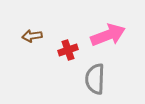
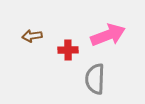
red cross: rotated 18 degrees clockwise
